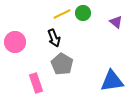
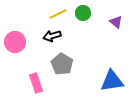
yellow line: moved 4 px left
black arrow: moved 2 px left, 2 px up; rotated 96 degrees clockwise
